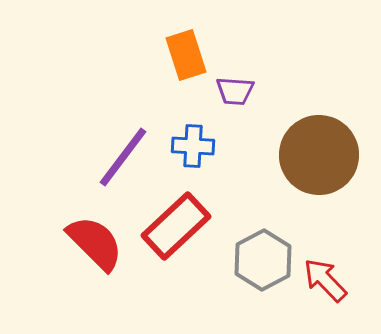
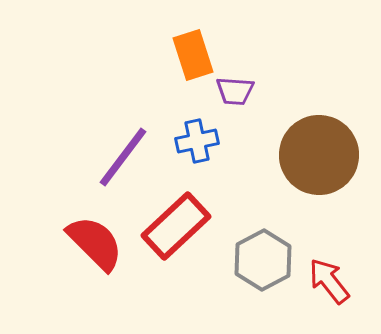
orange rectangle: moved 7 px right
blue cross: moved 4 px right, 5 px up; rotated 15 degrees counterclockwise
red arrow: moved 4 px right, 1 px down; rotated 6 degrees clockwise
